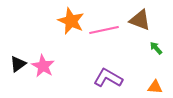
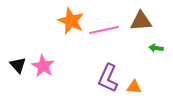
brown triangle: moved 1 px right, 1 px down; rotated 25 degrees counterclockwise
green arrow: rotated 40 degrees counterclockwise
black triangle: moved 1 px down; rotated 36 degrees counterclockwise
purple L-shape: rotated 96 degrees counterclockwise
orange triangle: moved 21 px left
